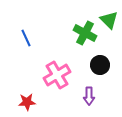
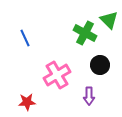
blue line: moved 1 px left
